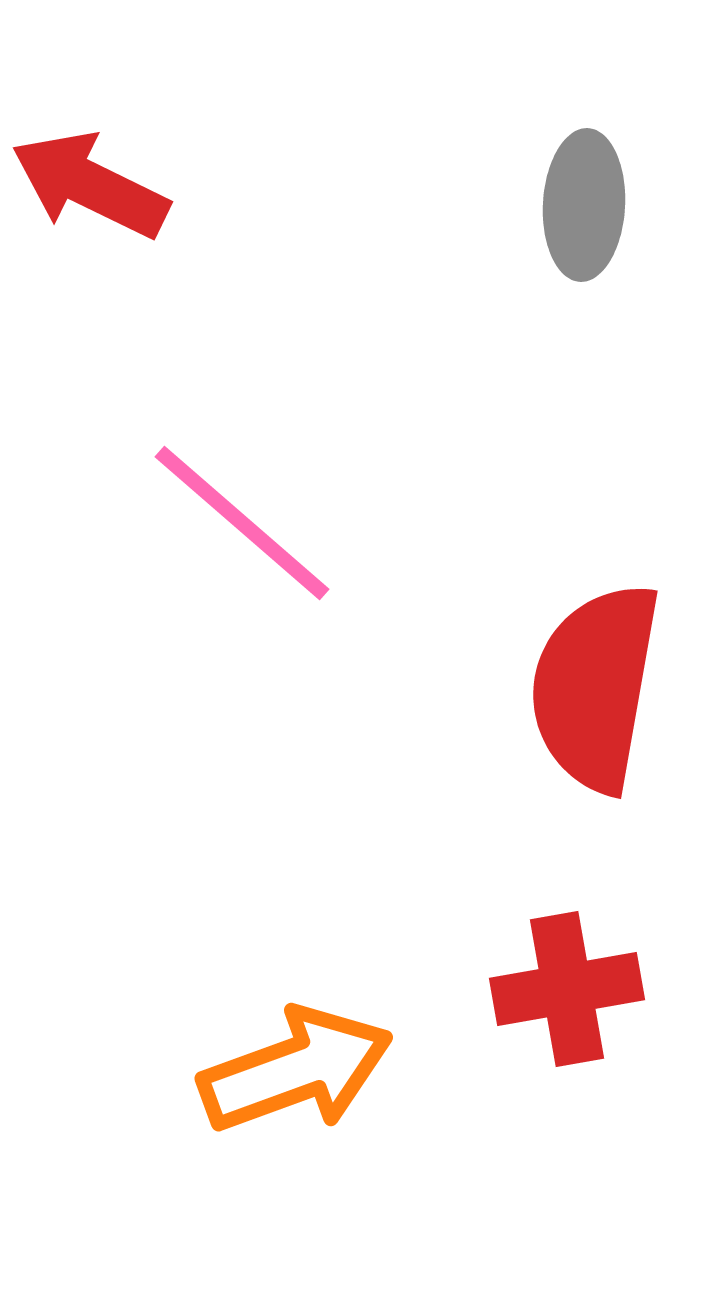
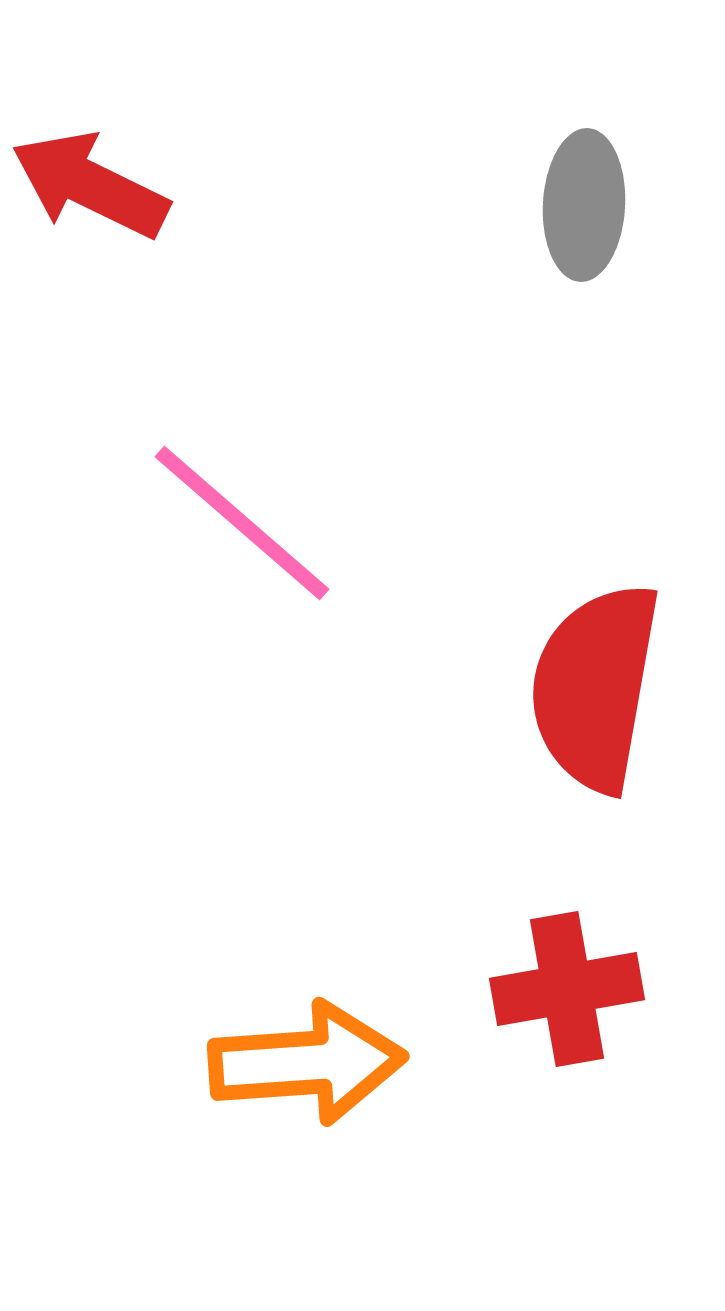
orange arrow: moved 11 px right, 7 px up; rotated 16 degrees clockwise
